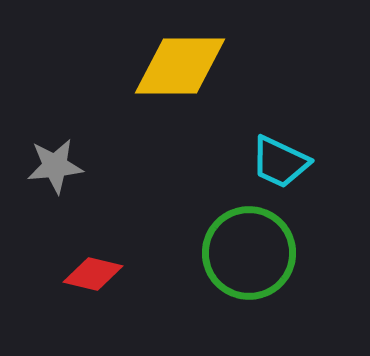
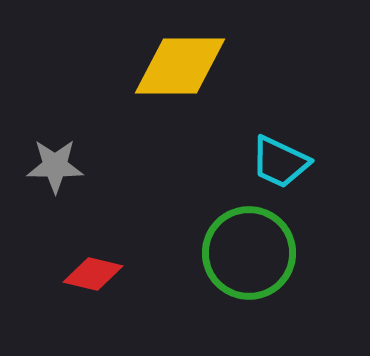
gray star: rotated 6 degrees clockwise
